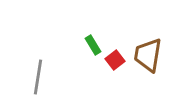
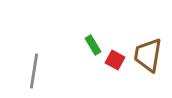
red square: rotated 24 degrees counterclockwise
gray line: moved 4 px left, 6 px up
